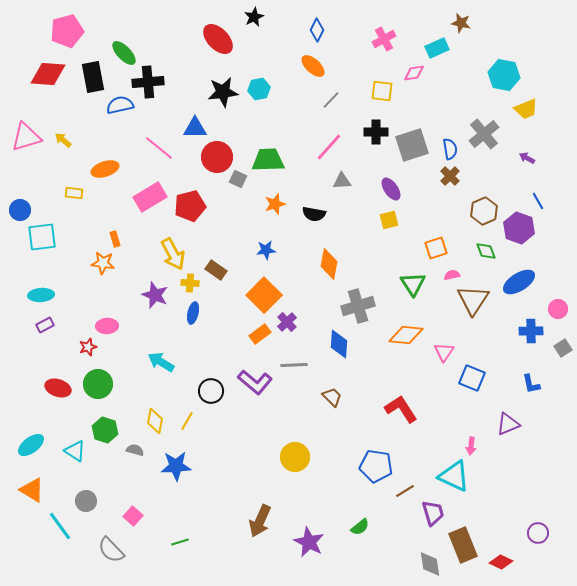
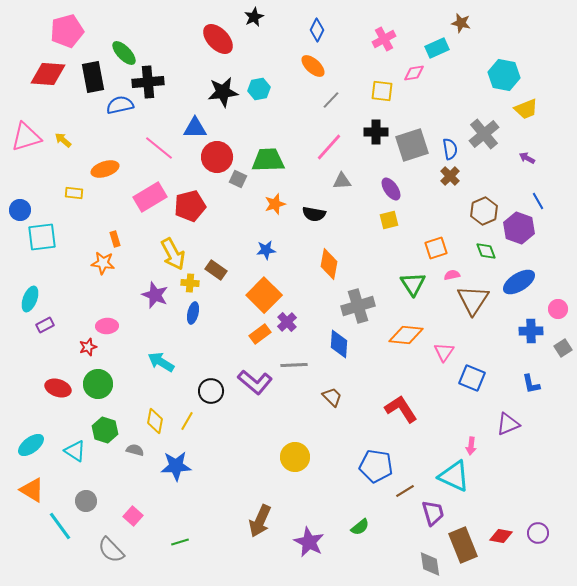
cyan ellipse at (41, 295): moved 11 px left, 4 px down; rotated 65 degrees counterclockwise
red diamond at (501, 562): moved 26 px up; rotated 15 degrees counterclockwise
